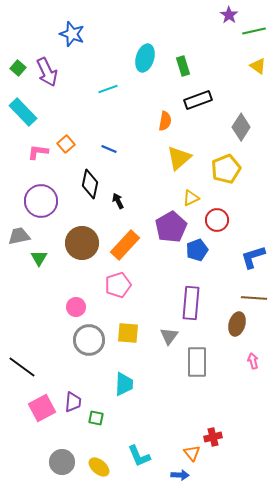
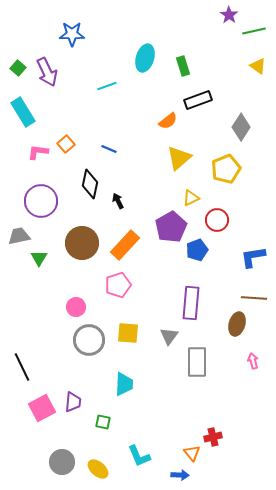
blue star at (72, 34): rotated 20 degrees counterclockwise
cyan line at (108, 89): moved 1 px left, 3 px up
cyan rectangle at (23, 112): rotated 12 degrees clockwise
orange semicircle at (165, 121): moved 3 px right; rotated 42 degrees clockwise
blue L-shape at (253, 257): rotated 8 degrees clockwise
black line at (22, 367): rotated 28 degrees clockwise
green square at (96, 418): moved 7 px right, 4 px down
yellow ellipse at (99, 467): moved 1 px left, 2 px down
